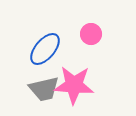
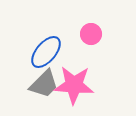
blue ellipse: moved 1 px right, 3 px down
gray trapezoid: moved 5 px up; rotated 32 degrees counterclockwise
